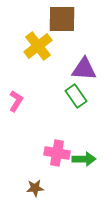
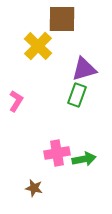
yellow cross: rotated 8 degrees counterclockwise
purple triangle: rotated 20 degrees counterclockwise
green rectangle: moved 1 px right, 1 px up; rotated 55 degrees clockwise
pink cross: rotated 20 degrees counterclockwise
green arrow: rotated 10 degrees counterclockwise
brown star: moved 1 px left; rotated 18 degrees clockwise
